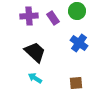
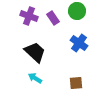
purple cross: rotated 24 degrees clockwise
